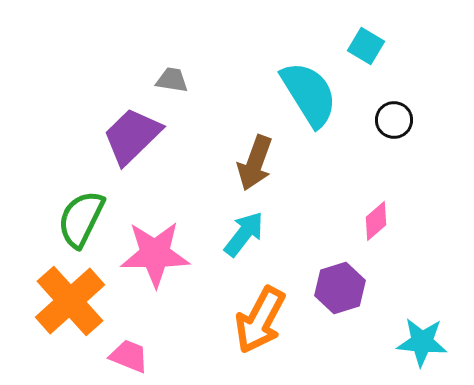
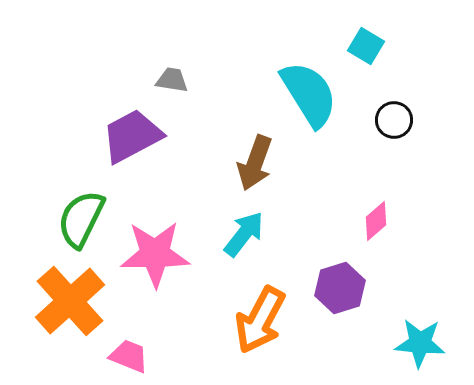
purple trapezoid: rotated 16 degrees clockwise
cyan star: moved 2 px left, 1 px down
